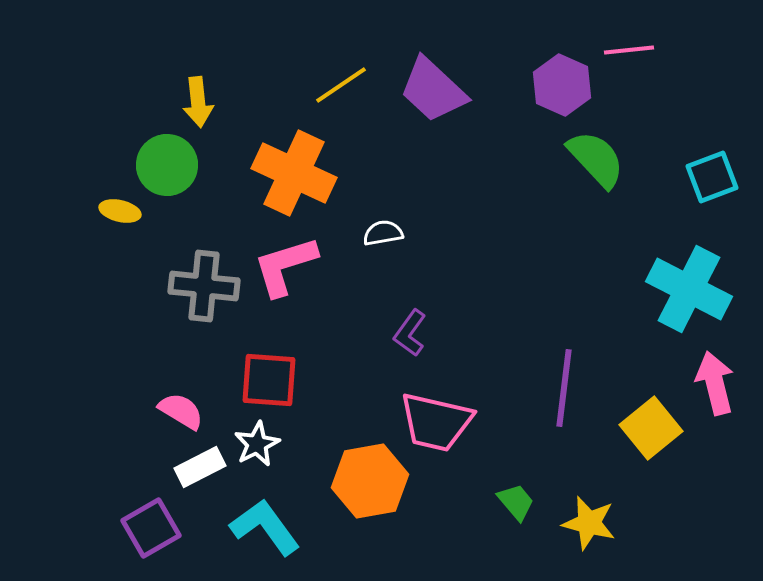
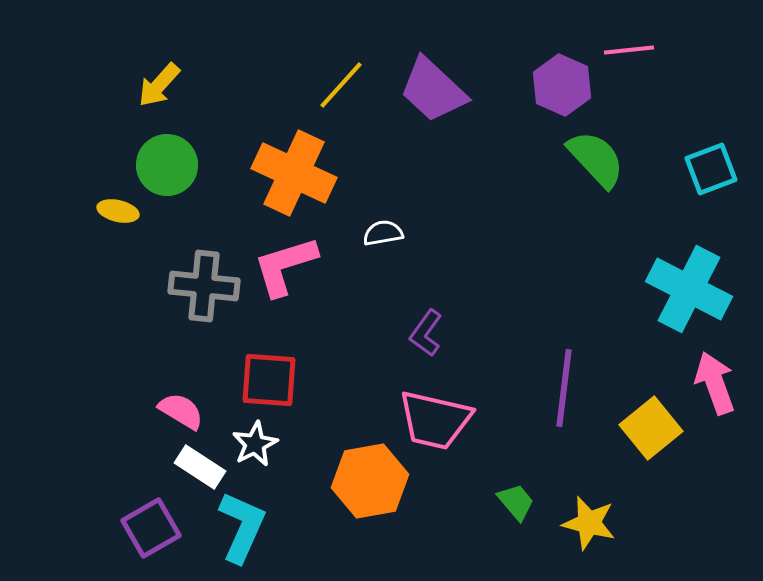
yellow line: rotated 14 degrees counterclockwise
yellow arrow: moved 39 px left, 17 px up; rotated 48 degrees clockwise
cyan square: moved 1 px left, 8 px up
yellow ellipse: moved 2 px left
purple L-shape: moved 16 px right
pink arrow: rotated 6 degrees counterclockwise
pink trapezoid: moved 1 px left, 2 px up
white star: moved 2 px left
white rectangle: rotated 60 degrees clockwise
cyan L-shape: moved 23 px left; rotated 60 degrees clockwise
